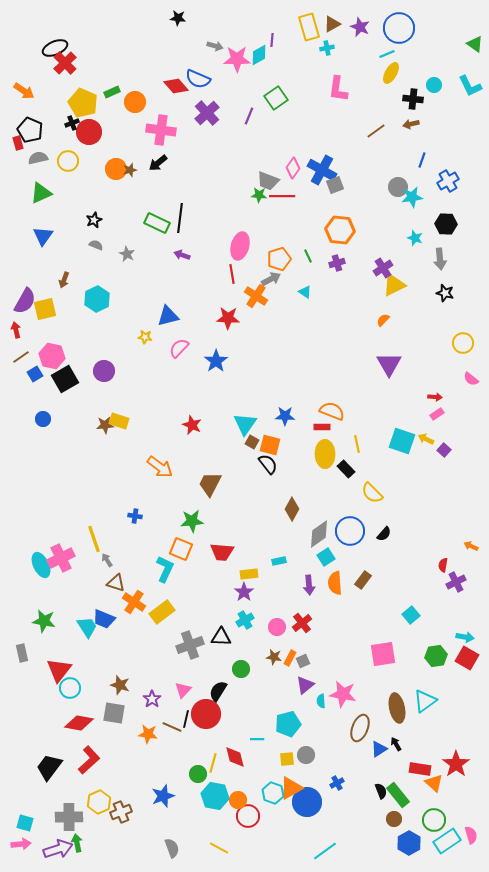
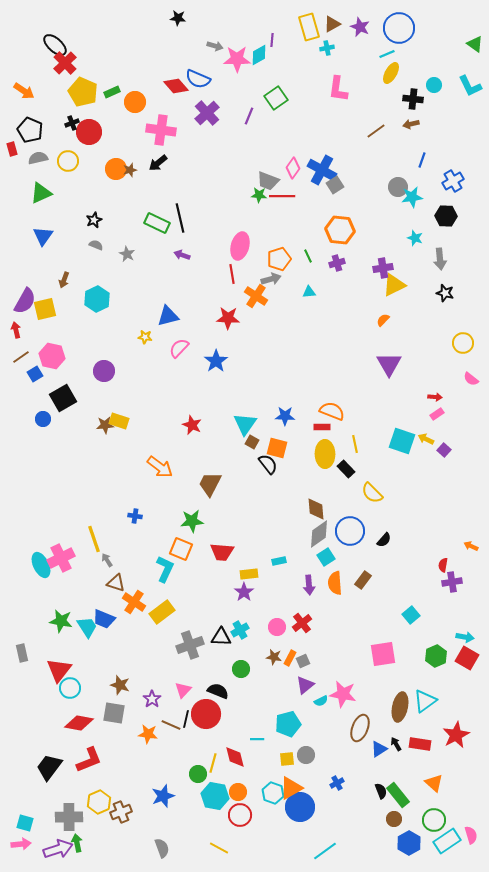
black ellipse at (55, 48): moved 3 px up; rotated 65 degrees clockwise
yellow pentagon at (83, 103): moved 11 px up
red rectangle at (18, 143): moved 6 px left, 6 px down
blue cross at (448, 181): moved 5 px right
gray square at (335, 185): rotated 12 degrees counterclockwise
black line at (180, 218): rotated 20 degrees counterclockwise
black hexagon at (446, 224): moved 8 px up
purple cross at (383, 268): rotated 24 degrees clockwise
gray arrow at (271, 279): rotated 12 degrees clockwise
cyan triangle at (305, 292): moved 4 px right; rotated 40 degrees counterclockwise
black square at (65, 379): moved 2 px left, 19 px down
yellow line at (357, 444): moved 2 px left
orange square at (270, 445): moved 7 px right, 3 px down
brown diamond at (292, 509): moved 24 px right; rotated 35 degrees counterclockwise
black semicircle at (384, 534): moved 6 px down
purple cross at (456, 582): moved 4 px left; rotated 18 degrees clockwise
cyan cross at (245, 620): moved 5 px left, 10 px down
green star at (44, 621): moved 17 px right
green hexagon at (436, 656): rotated 15 degrees counterclockwise
black semicircle at (218, 691): rotated 80 degrees clockwise
cyan semicircle at (321, 701): rotated 112 degrees counterclockwise
brown ellipse at (397, 708): moved 3 px right, 1 px up; rotated 24 degrees clockwise
brown line at (172, 727): moved 1 px left, 2 px up
red L-shape at (89, 760): rotated 20 degrees clockwise
red star at (456, 764): moved 29 px up; rotated 8 degrees clockwise
red rectangle at (420, 769): moved 25 px up
orange circle at (238, 800): moved 8 px up
blue circle at (307, 802): moved 7 px left, 5 px down
red circle at (248, 816): moved 8 px left, 1 px up
gray semicircle at (172, 848): moved 10 px left
